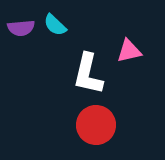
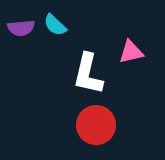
pink triangle: moved 2 px right, 1 px down
